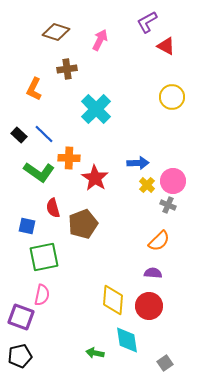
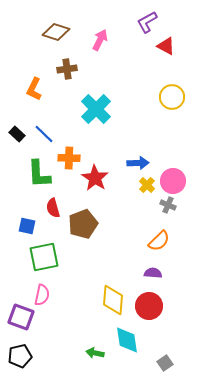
black rectangle: moved 2 px left, 1 px up
green L-shape: moved 2 px down; rotated 52 degrees clockwise
